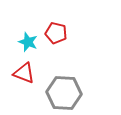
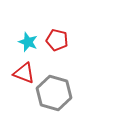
red pentagon: moved 1 px right, 7 px down
gray hexagon: moved 10 px left; rotated 12 degrees clockwise
